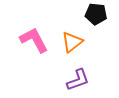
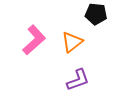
pink L-shape: rotated 76 degrees clockwise
